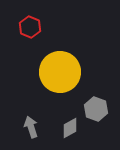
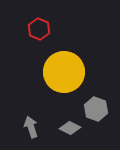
red hexagon: moved 9 px right, 2 px down
yellow circle: moved 4 px right
gray diamond: rotated 55 degrees clockwise
